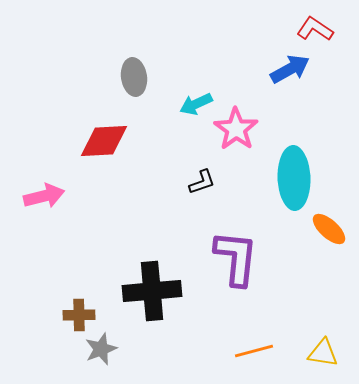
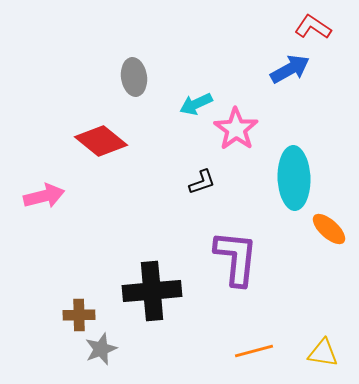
red L-shape: moved 2 px left, 2 px up
red diamond: moved 3 px left; rotated 42 degrees clockwise
